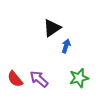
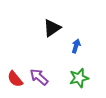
blue arrow: moved 10 px right
purple arrow: moved 2 px up
